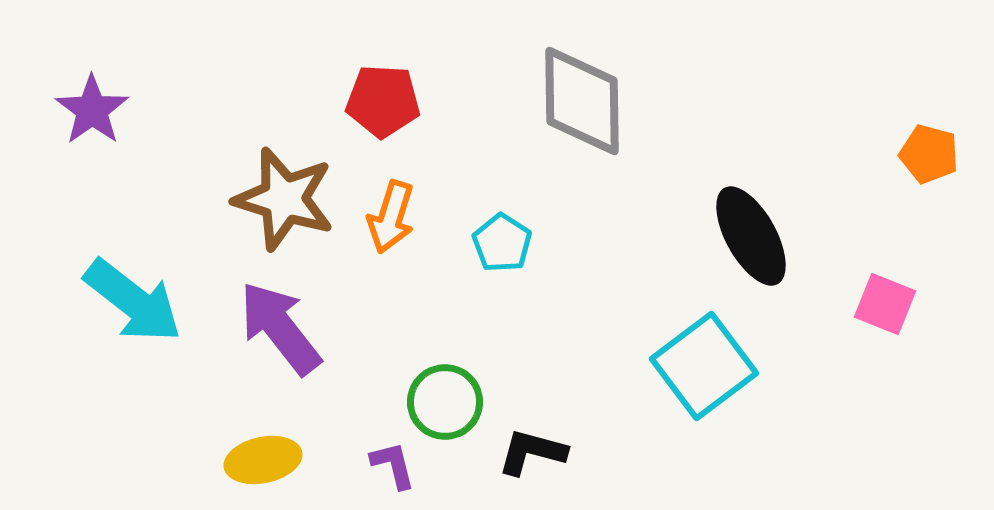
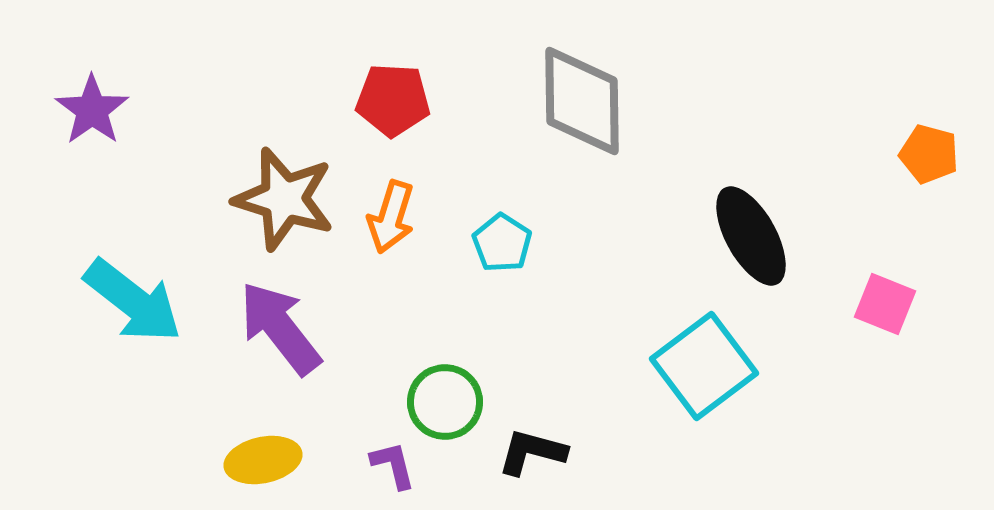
red pentagon: moved 10 px right, 1 px up
